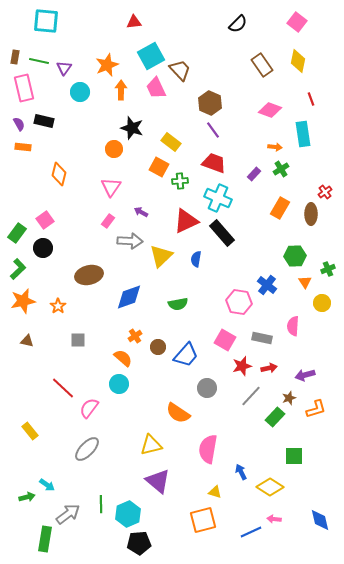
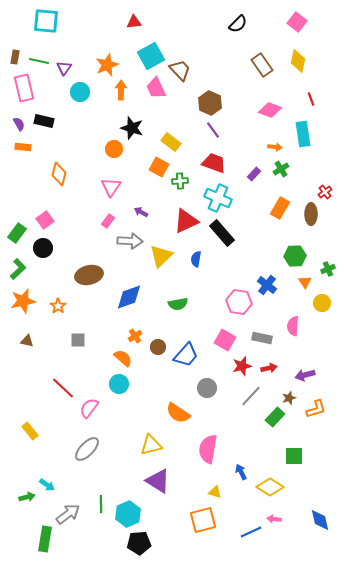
purple triangle at (158, 481): rotated 8 degrees counterclockwise
